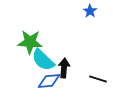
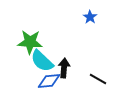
blue star: moved 6 px down
cyan semicircle: moved 1 px left, 1 px down
black line: rotated 12 degrees clockwise
